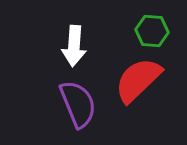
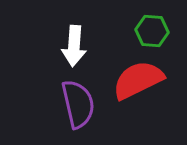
red semicircle: rotated 18 degrees clockwise
purple semicircle: rotated 9 degrees clockwise
